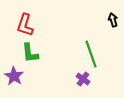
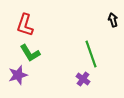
green L-shape: rotated 25 degrees counterclockwise
purple star: moved 4 px right, 1 px up; rotated 24 degrees clockwise
